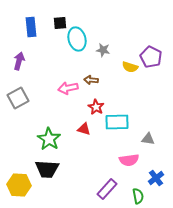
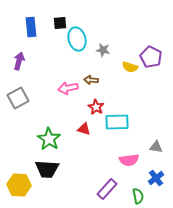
gray triangle: moved 8 px right, 8 px down
